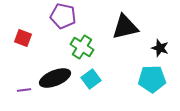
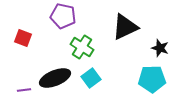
black triangle: rotated 12 degrees counterclockwise
cyan square: moved 1 px up
